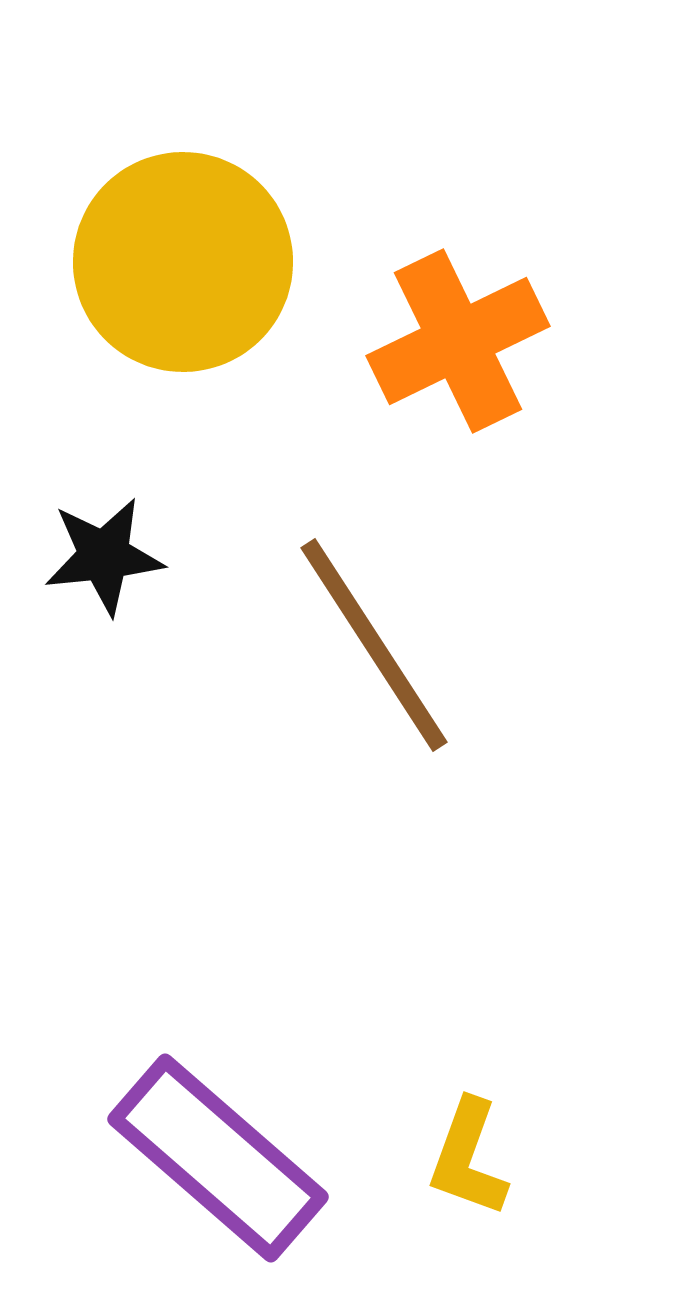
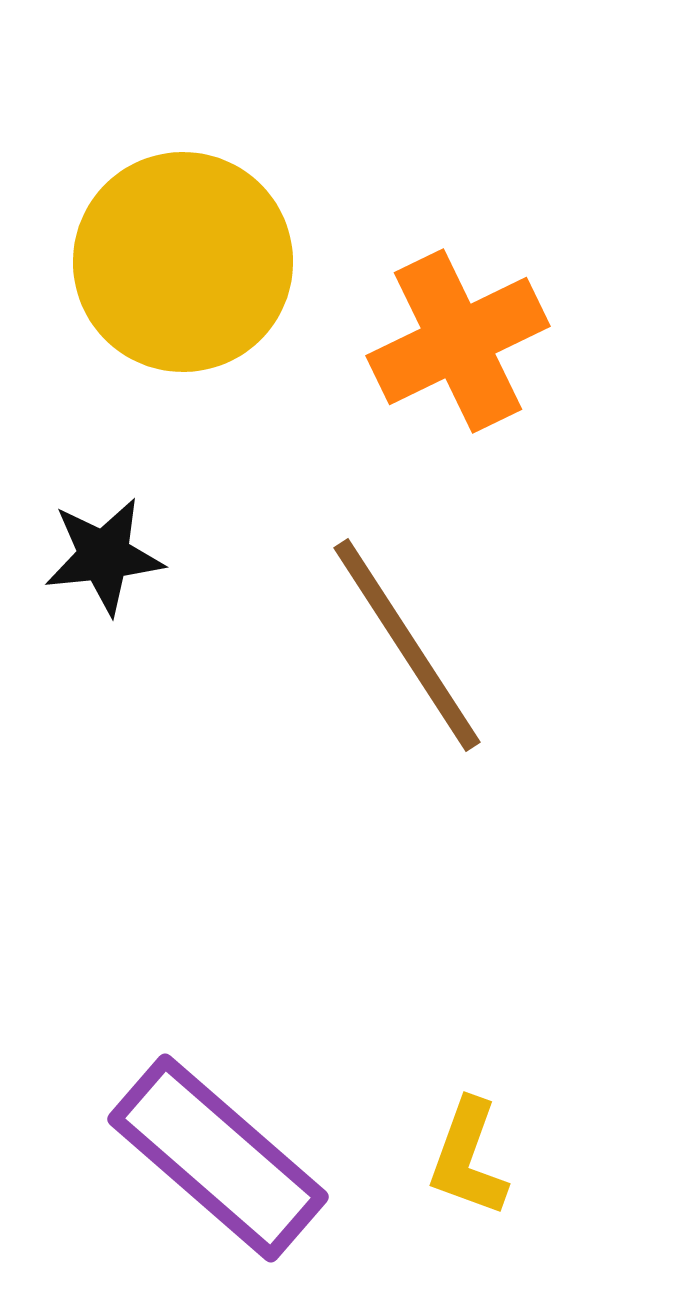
brown line: moved 33 px right
